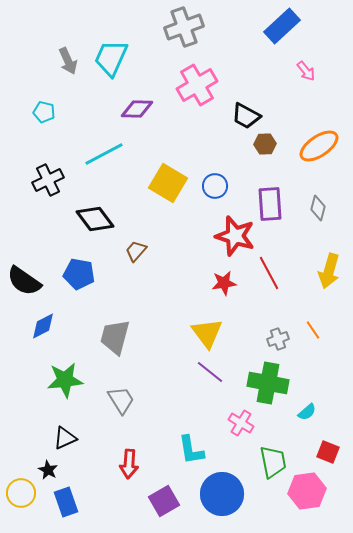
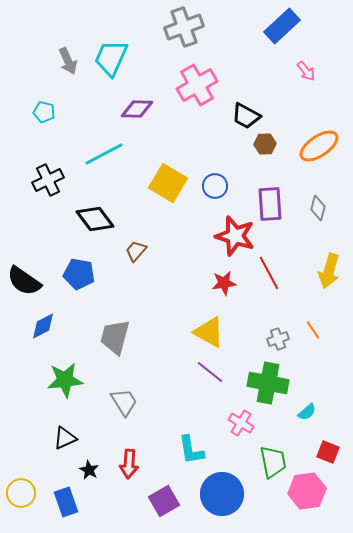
yellow triangle at (207, 333): moved 2 px right, 1 px up; rotated 24 degrees counterclockwise
gray trapezoid at (121, 400): moved 3 px right, 2 px down
black star at (48, 470): moved 41 px right
